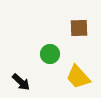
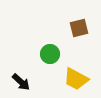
brown square: rotated 12 degrees counterclockwise
yellow trapezoid: moved 2 px left, 2 px down; rotated 20 degrees counterclockwise
